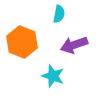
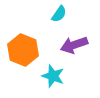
cyan semicircle: rotated 24 degrees clockwise
orange hexagon: moved 1 px right, 8 px down
